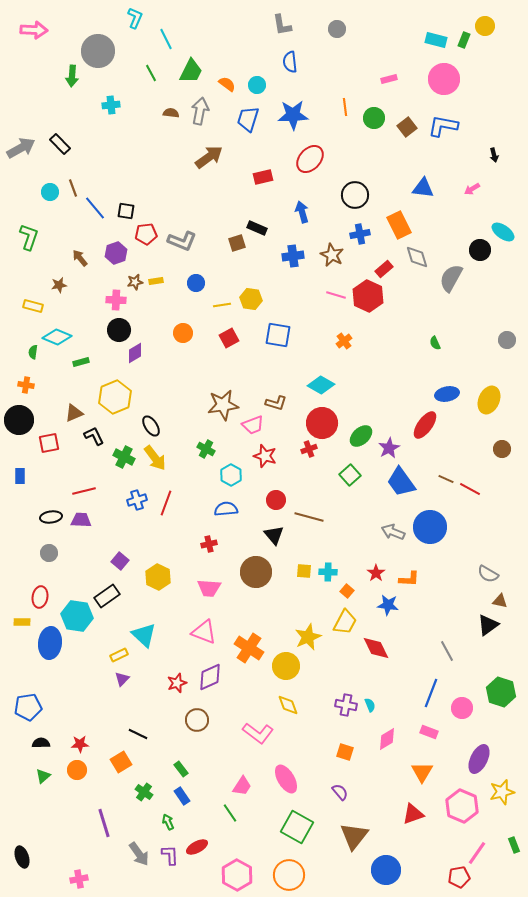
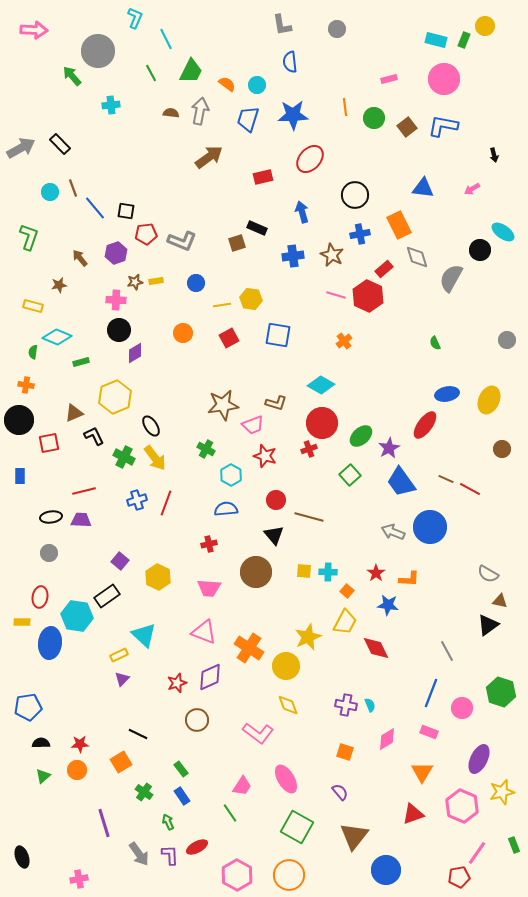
green arrow at (72, 76): rotated 135 degrees clockwise
